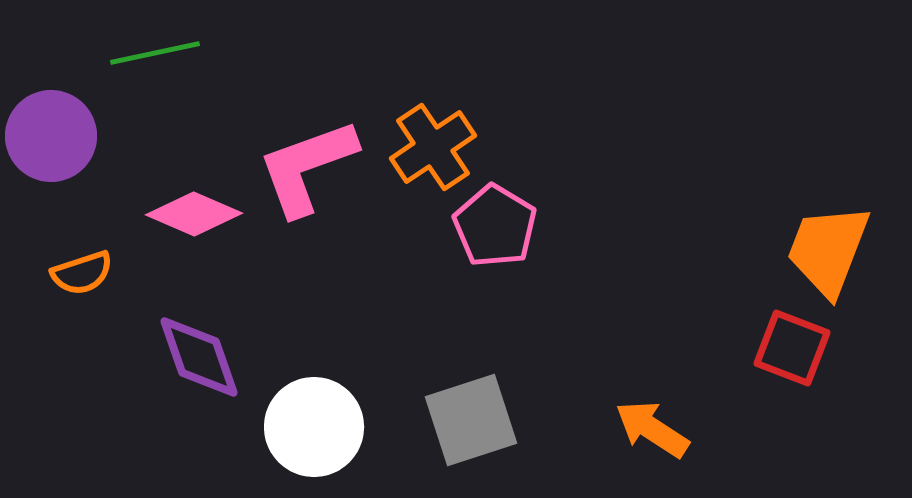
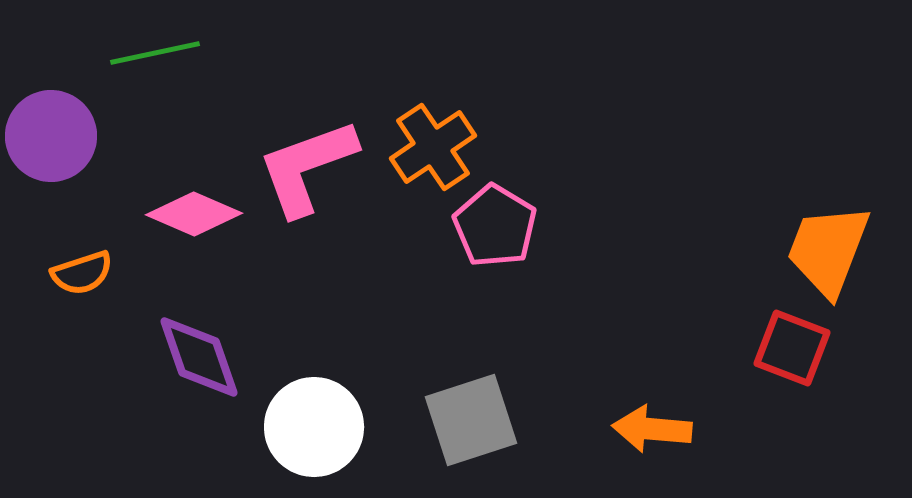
orange arrow: rotated 28 degrees counterclockwise
